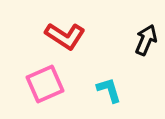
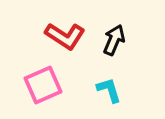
black arrow: moved 32 px left
pink square: moved 2 px left, 1 px down
